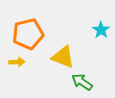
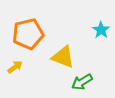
yellow arrow: moved 2 px left, 5 px down; rotated 35 degrees counterclockwise
green arrow: rotated 65 degrees counterclockwise
